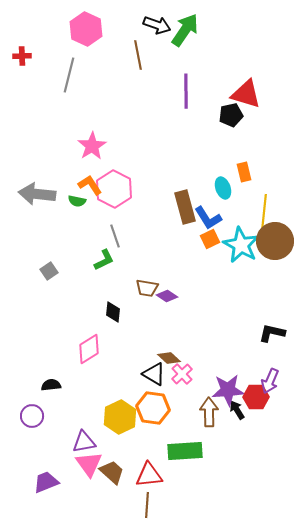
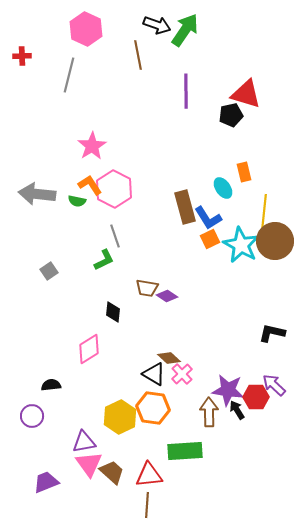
cyan ellipse at (223, 188): rotated 15 degrees counterclockwise
purple arrow at (270, 381): moved 4 px right, 4 px down; rotated 110 degrees clockwise
purple star at (228, 390): rotated 12 degrees clockwise
